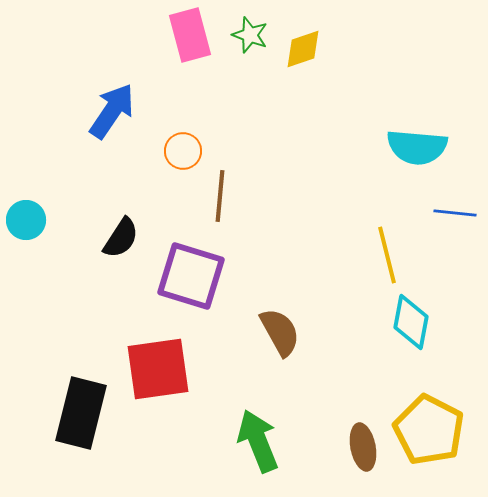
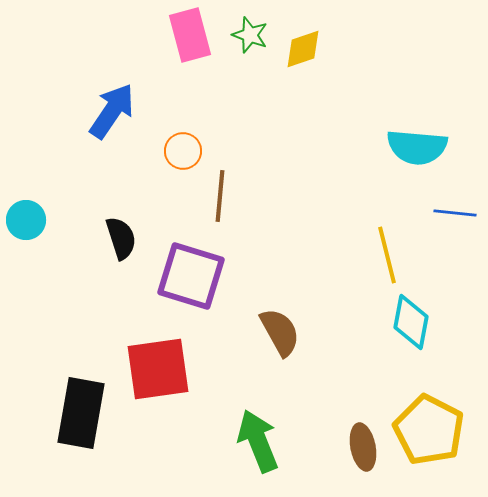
black semicircle: rotated 51 degrees counterclockwise
black rectangle: rotated 4 degrees counterclockwise
